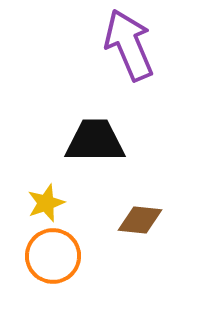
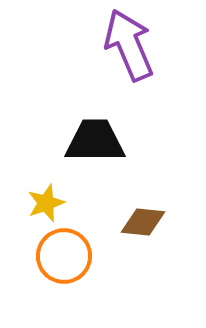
brown diamond: moved 3 px right, 2 px down
orange circle: moved 11 px right
